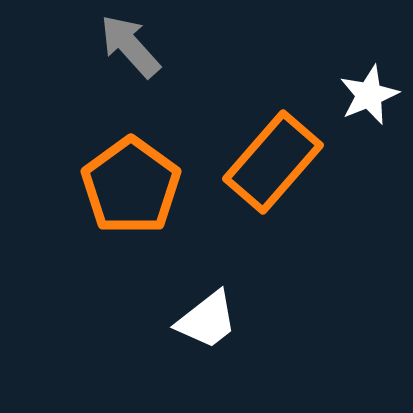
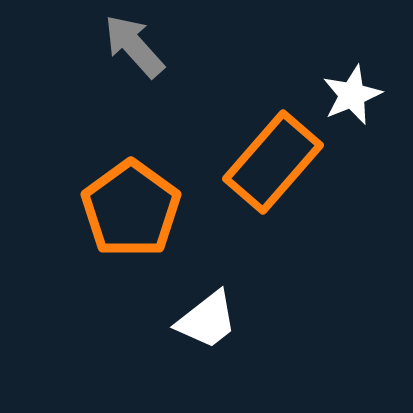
gray arrow: moved 4 px right
white star: moved 17 px left
orange pentagon: moved 23 px down
